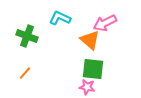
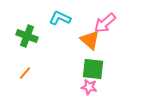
pink arrow: rotated 15 degrees counterclockwise
pink star: moved 2 px right
